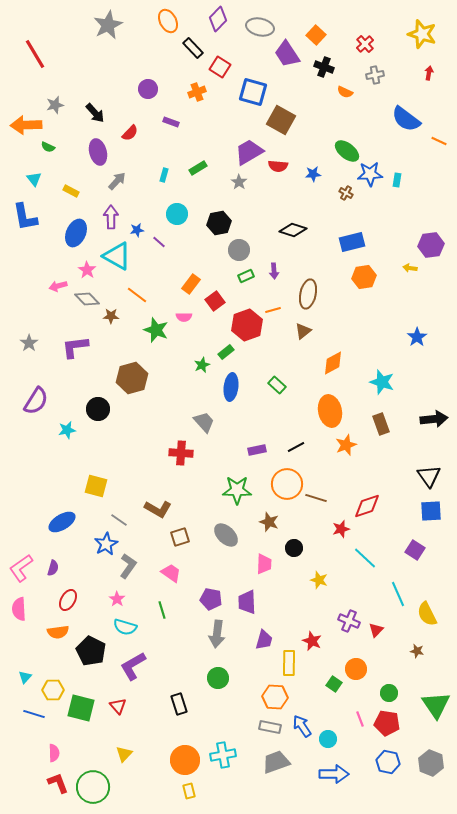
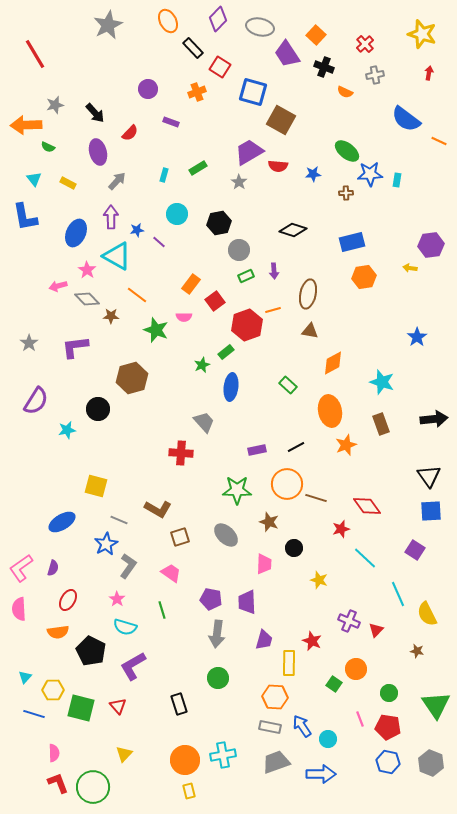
yellow rectangle at (71, 191): moved 3 px left, 8 px up
brown cross at (346, 193): rotated 32 degrees counterclockwise
brown triangle at (303, 331): moved 7 px right; rotated 48 degrees clockwise
green rectangle at (277, 385): moved 11 px right
red diamond at (367, 506): rotated 72 degrees clockwise
gray line at (119, 520): rotated 12 degrees counterclockwise
red pentagon at (387, 723): moved 1 px right, 4 px down
blue arrow at (334, 774): moved 13 px left
